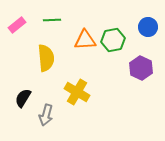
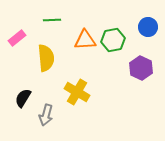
pink rectangle: moved 13 px down
